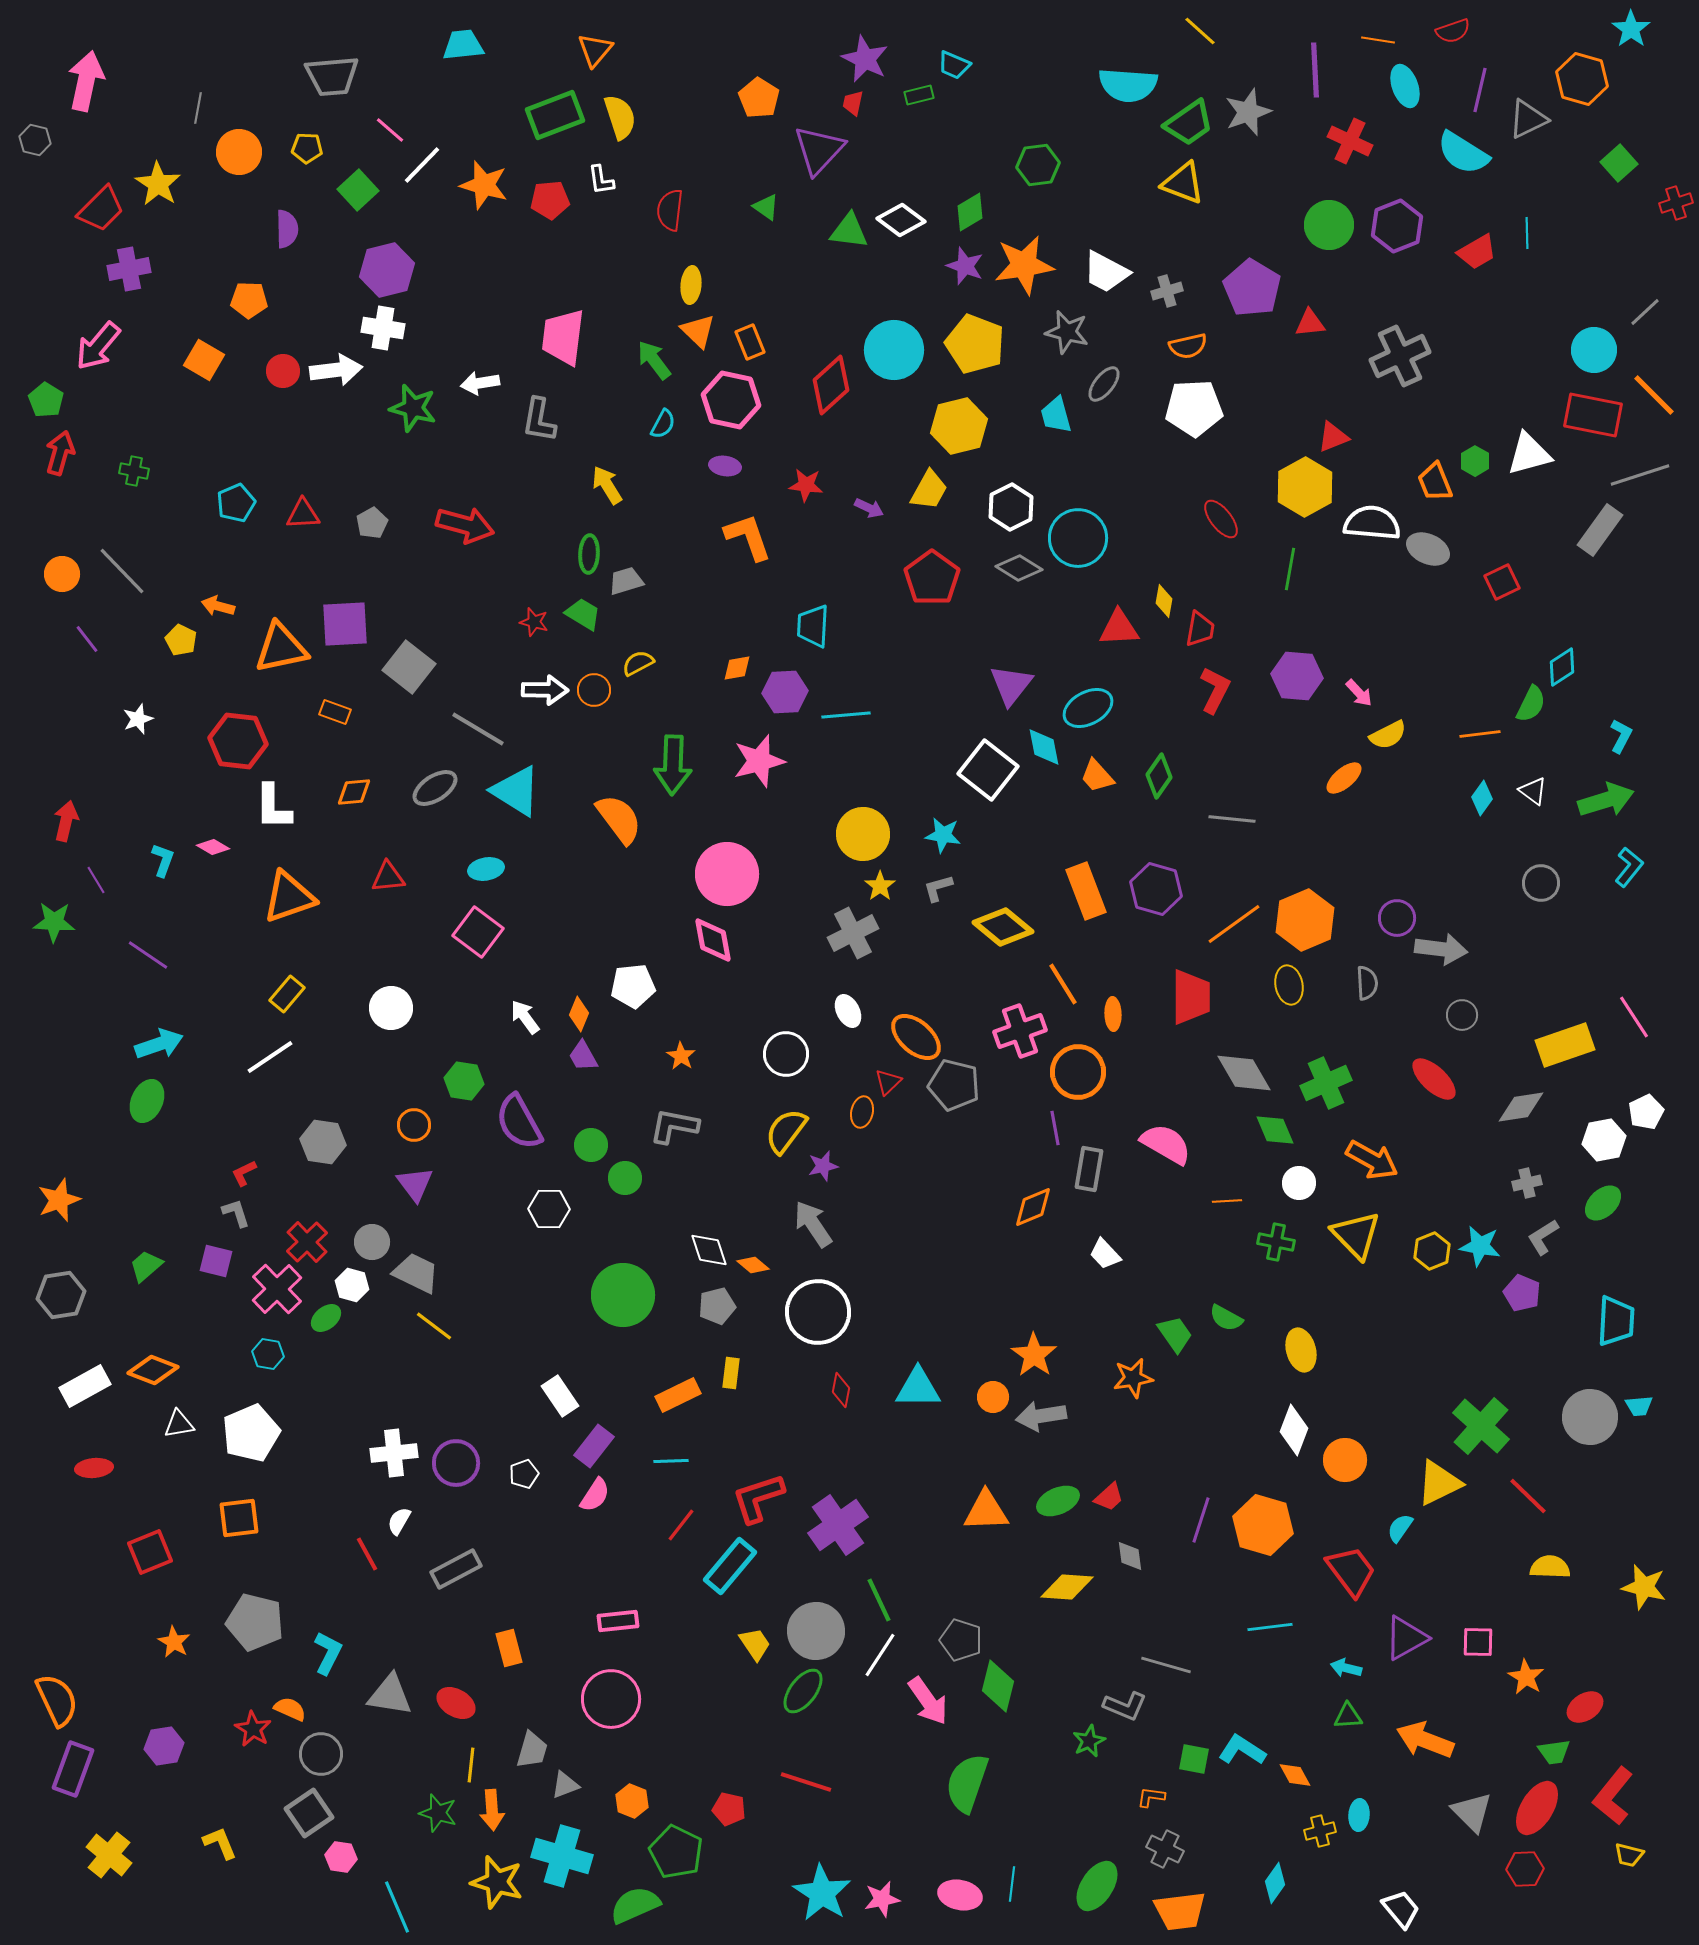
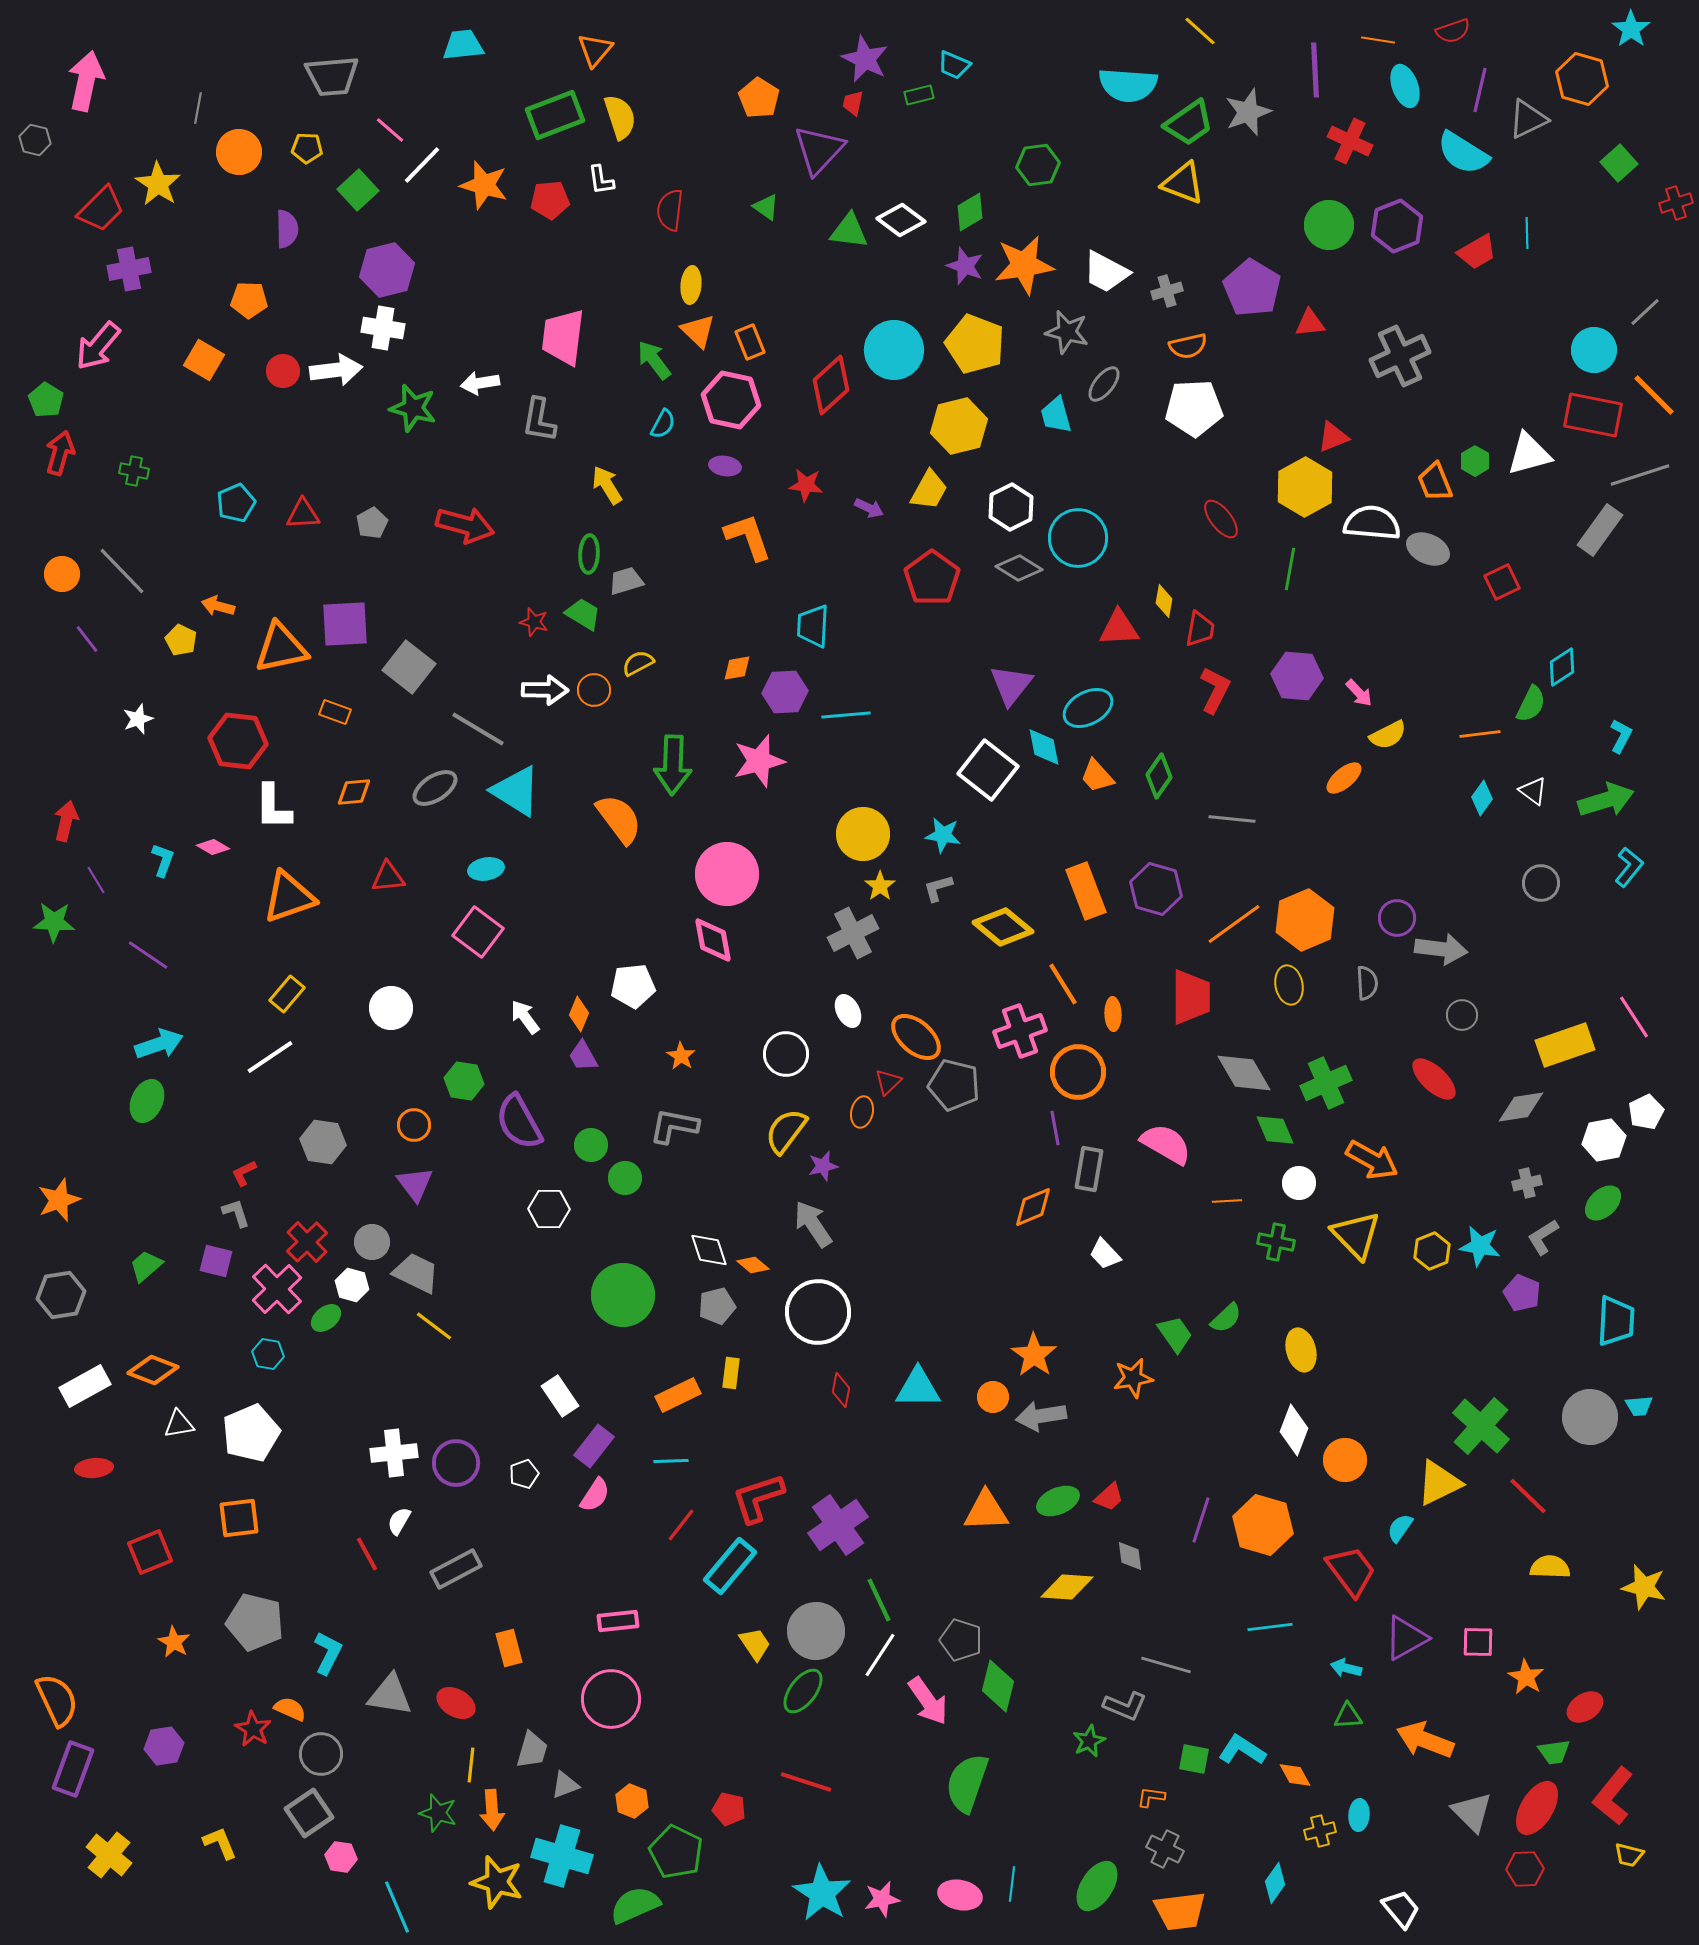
green semicircle at (1226, 1318): rotated 72 degrees counterclockwise
